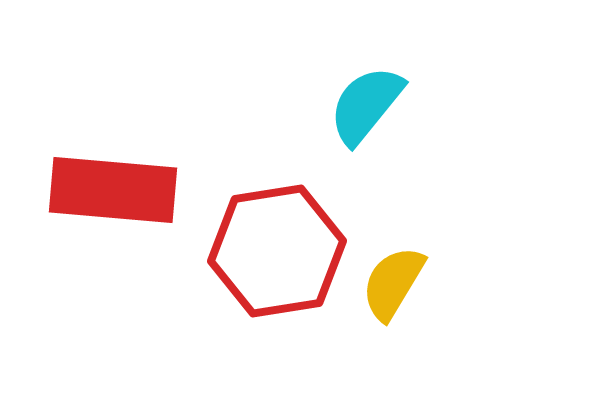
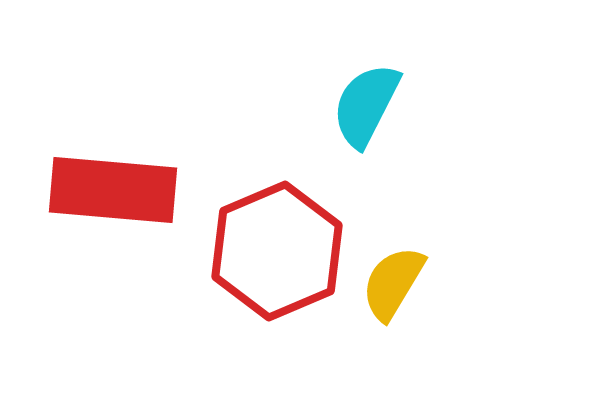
cyan semicircle: rotated 12 degrees counterclockwise
red hexagon: rotated 14 degrees counterclockwise
